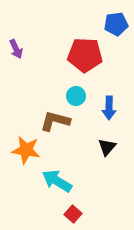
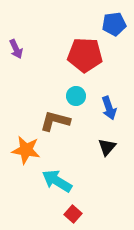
blue pentagon: moved 2 px left
blue arrow: rotated 20 degrees counterclockwise
